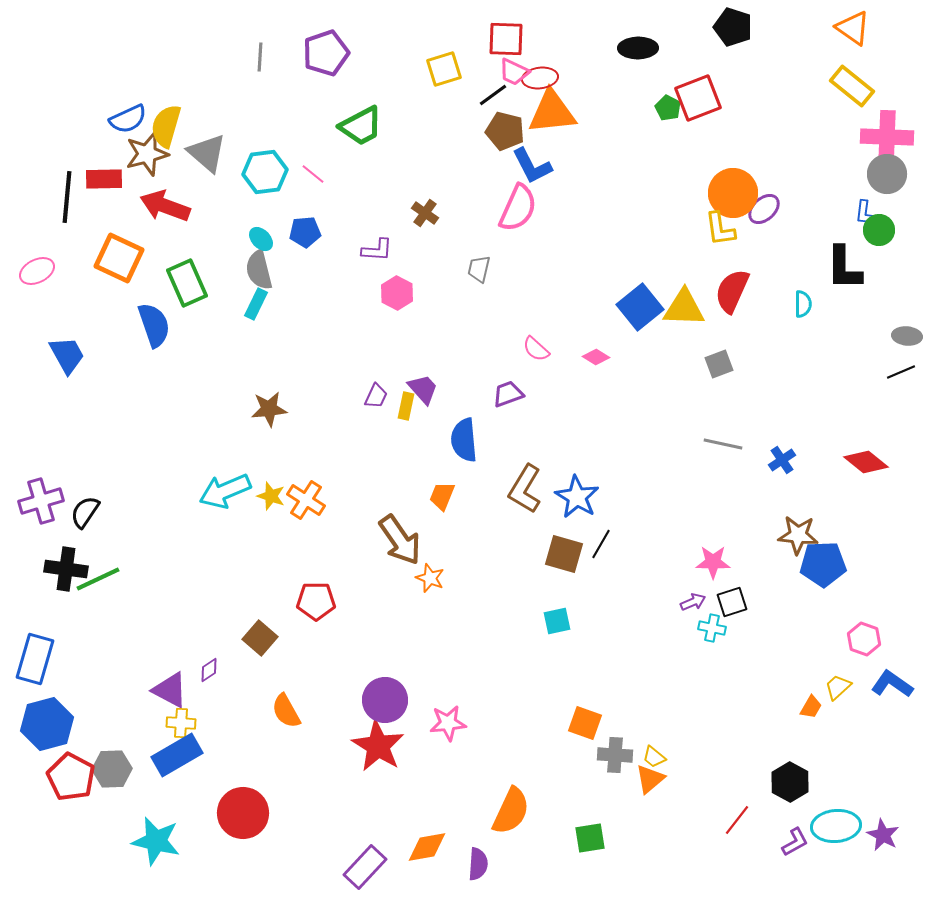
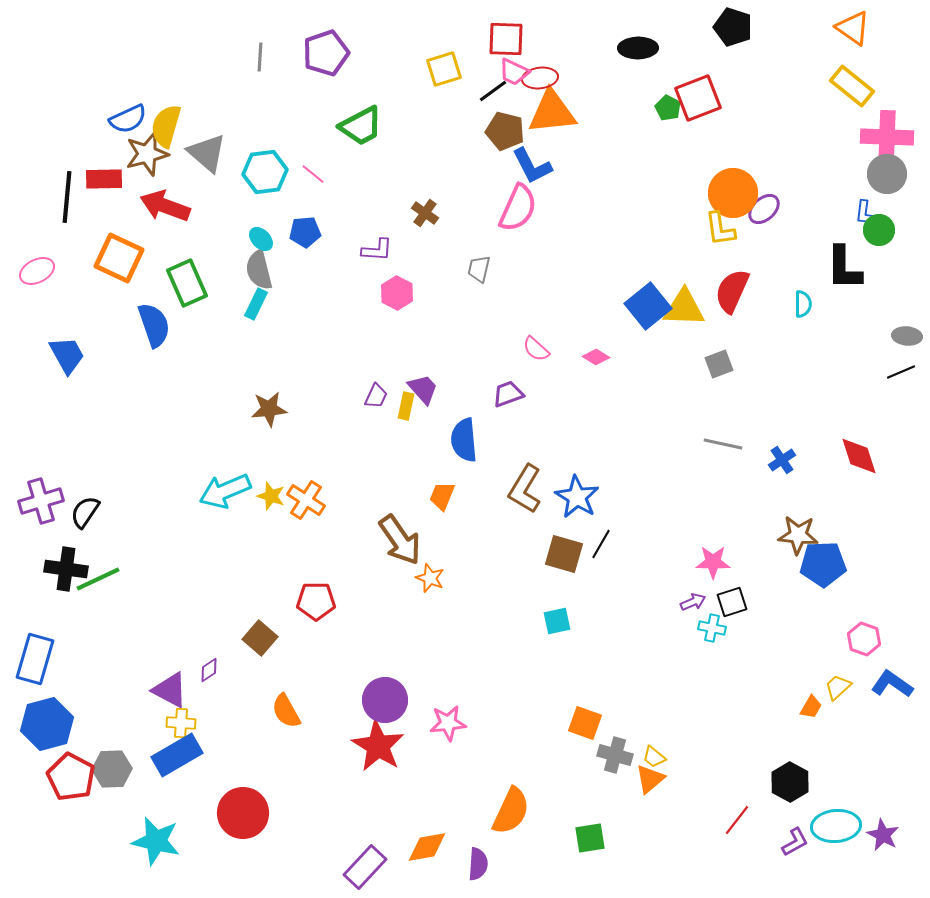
black line at (493, 95): moved 4 px up
blue square at (640, 307): moved 8 px right, 1 px up
red diamond at (866, 462): moved 7 px left, 6 px up; rotated 33 degrees clockwise
gray cross at (615, 755): rotated 12 degrees clockwise
